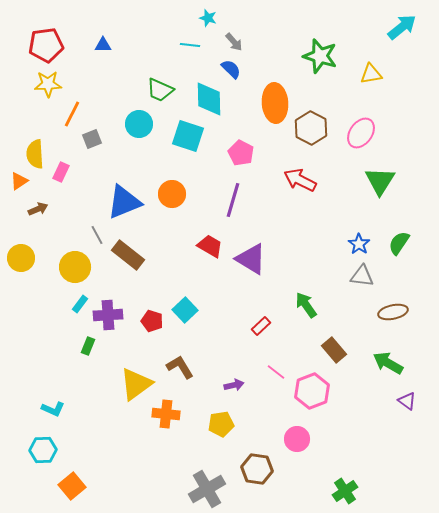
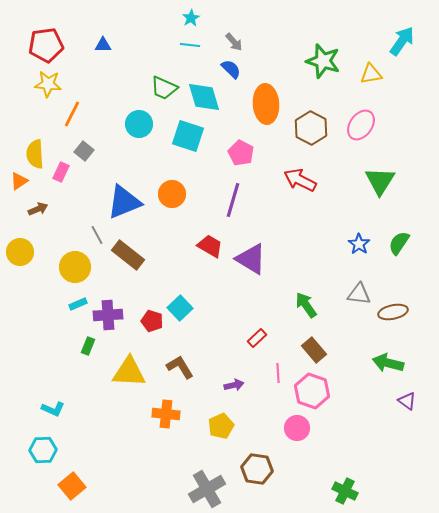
cyan star at (208, 18): moved 17 px left; rotated 24 degrees clockwise
cyan arrow at (402, 27): moved 14 px down; rotated 16 degrees counterclockwise
green star at (320, 56): moved 3 px right, 5 px down
yellow star at (48, 84): rotated 8 degrees clockwise
green trapezoid at (160, 90): moved 4 px right, 2 px up
cyan diamond at (209, 99): moved 5 px left, 2 px up; rotated 15 degrees counterclockwise
orange ellipse at (275, 103): moved 9 px left, 1 px down
pink ellipse at (361, 133): moved 8 px up
gray square at (92, 139): moved 8 px left, 12 px down; rotated 30 degrees counterclockwise
yellow circle at (21, 258): moved 1 px left, 6 px up
gray triangle at (362, 276): moved 3 px left, 18 px down
cyan rectangle at (80, 304): moved 2 px left; rotated 30 degrees clockwise
cyan square at (185, 310): moved 5 px left, 2 px up
red rectangle at (261, 326): moved 4 px left, 12 px down
brown rectangle at (334, 350): moved 20 px left
green arrow at (388, 363): rotated 16 degrees counterclockwise
pink line at (276, 372): moved 2 px right, 1 px down; rotated 48 degrees clockwise
yellow triangle at (136, 384): moved 7 px left, 12 px up; rotated 39 degrees clockwise
pink hexagon at (312, 391): rotated 20 degrees counterclockwise
yellow pentagon at (221, 424): moved 2 px down; rotated 15 degrees counterclockwise
pink circle at (297, 439): moved 11 px up
green cross at (345, 491): rotated 30 degrees counterclockwise
